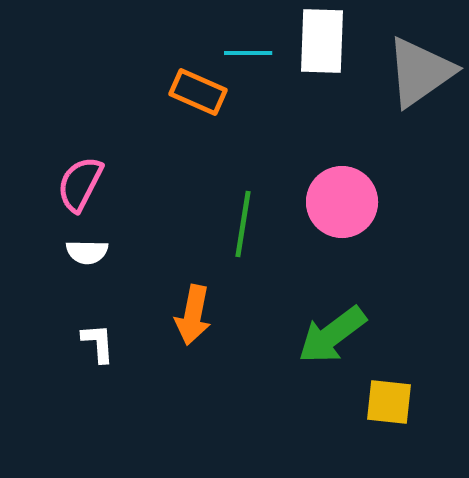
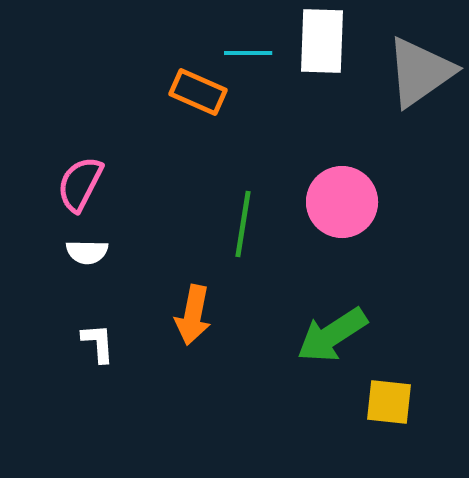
green arrow: rotated 4 degrees clockwise
